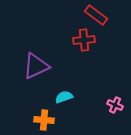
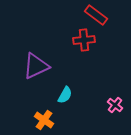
cyan semicircle: moved 1 px right, 2 px up; rotated 138 degrees clockwise
pink cross: rotated 14 degrees clockwise
orange cross: rotated 30 degrees clockwise
